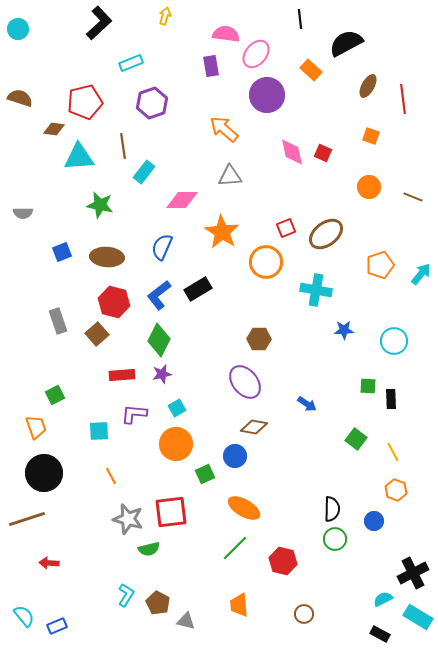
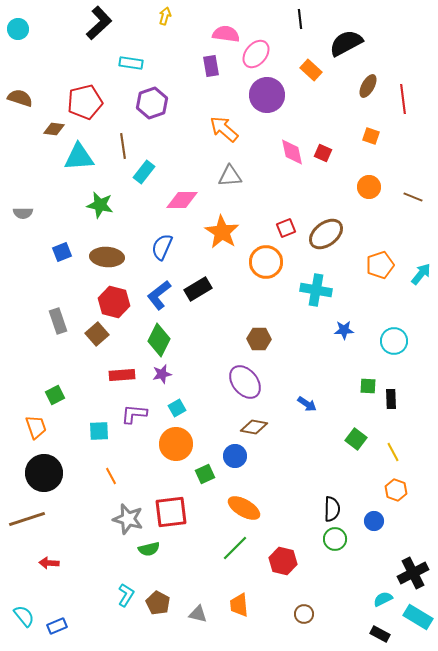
cyan rectangle at (131, 63): rotated 30 degrees clockwise
gray triangle at (186, 621): moved 12 px right, 7 px up
